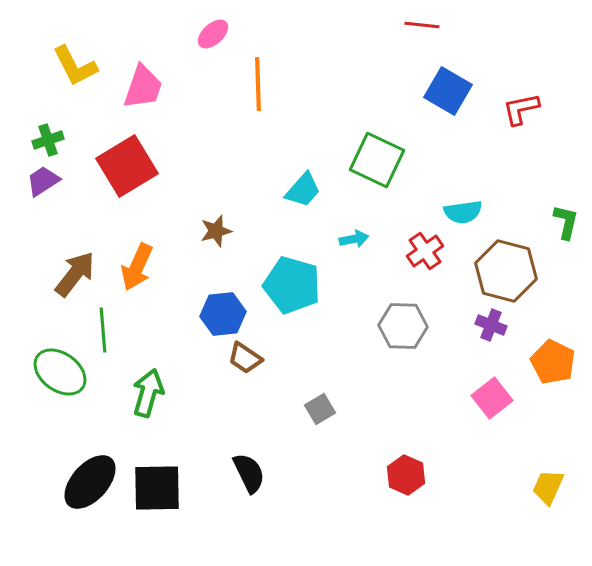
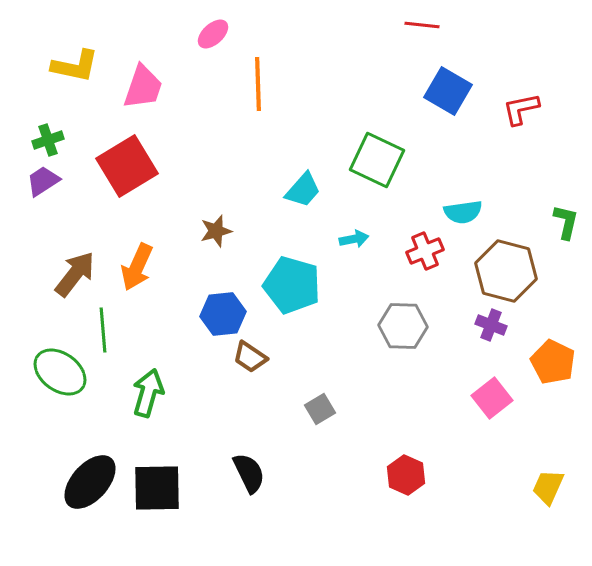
yellow L-shape: rotated 51 degrees counterclockwise
red cross: rotated 12 degrees clockwise
brown trapezoid: moved 5 px right, 1 px up
